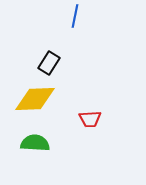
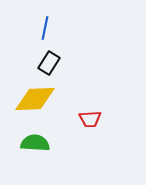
blue line: moved 30 px left, 12 px down
